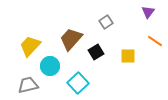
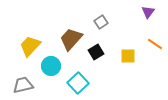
gray square: moved 5 px left
orange line: moved 3 px down
cyan circle: moved 1 px right
gray trapezoid: moved 5 px left
